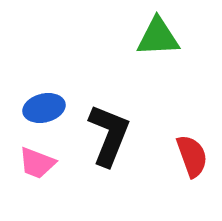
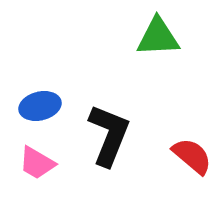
blue ellipse: moved 4 px left, 2 px up
red semicircle: rotated 30 degrees counterclockwise
pink trapezoid: rotated 9 degrees clockwise
